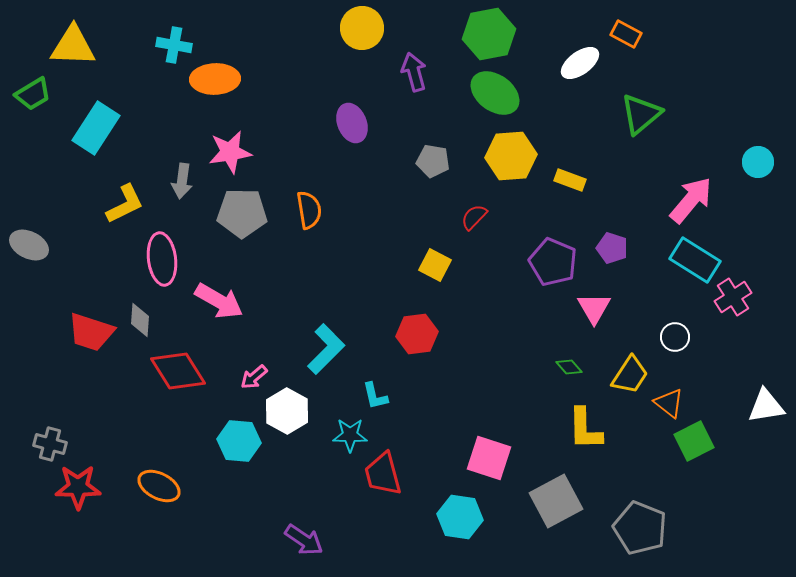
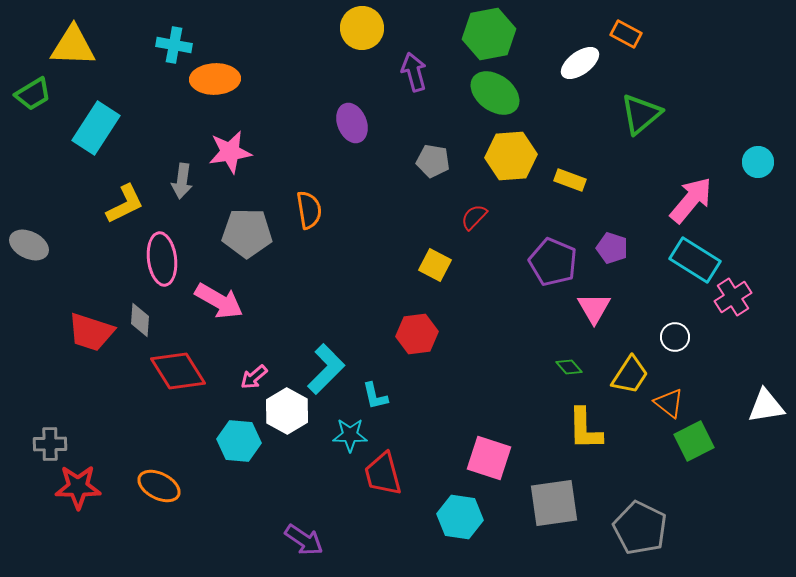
gray pentagon at (242, 213): moved 5 px right, 20 px down
cyan L-shape at (326, 349): moved 20 px down
gray cross at (50, 444): rotated 16 degrees counterclockwise
gray square at (556, 501): moved 2 px left, 2 px down; rotated 20 degrees clockwise
gray pentagon at (640, 528): rotated 4 degrees clockwise
